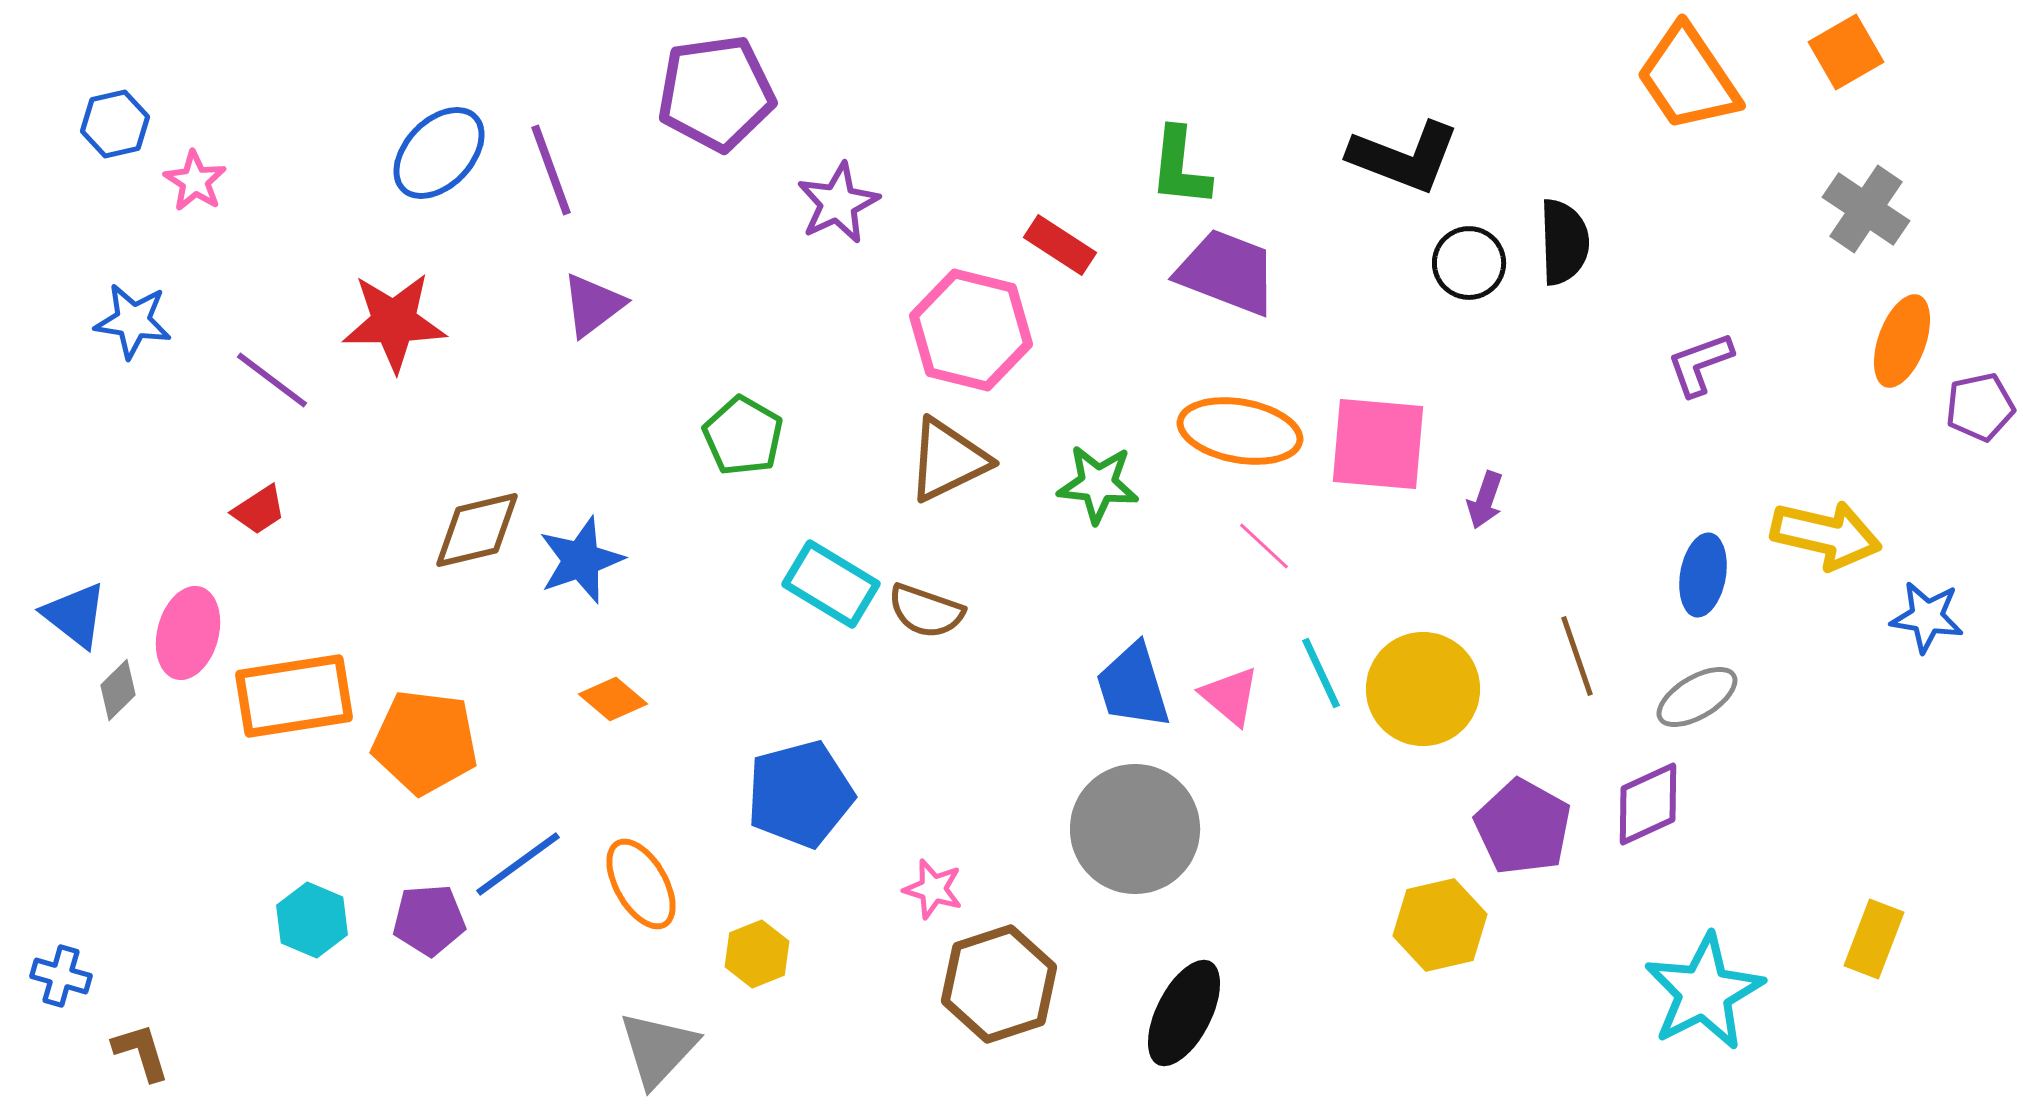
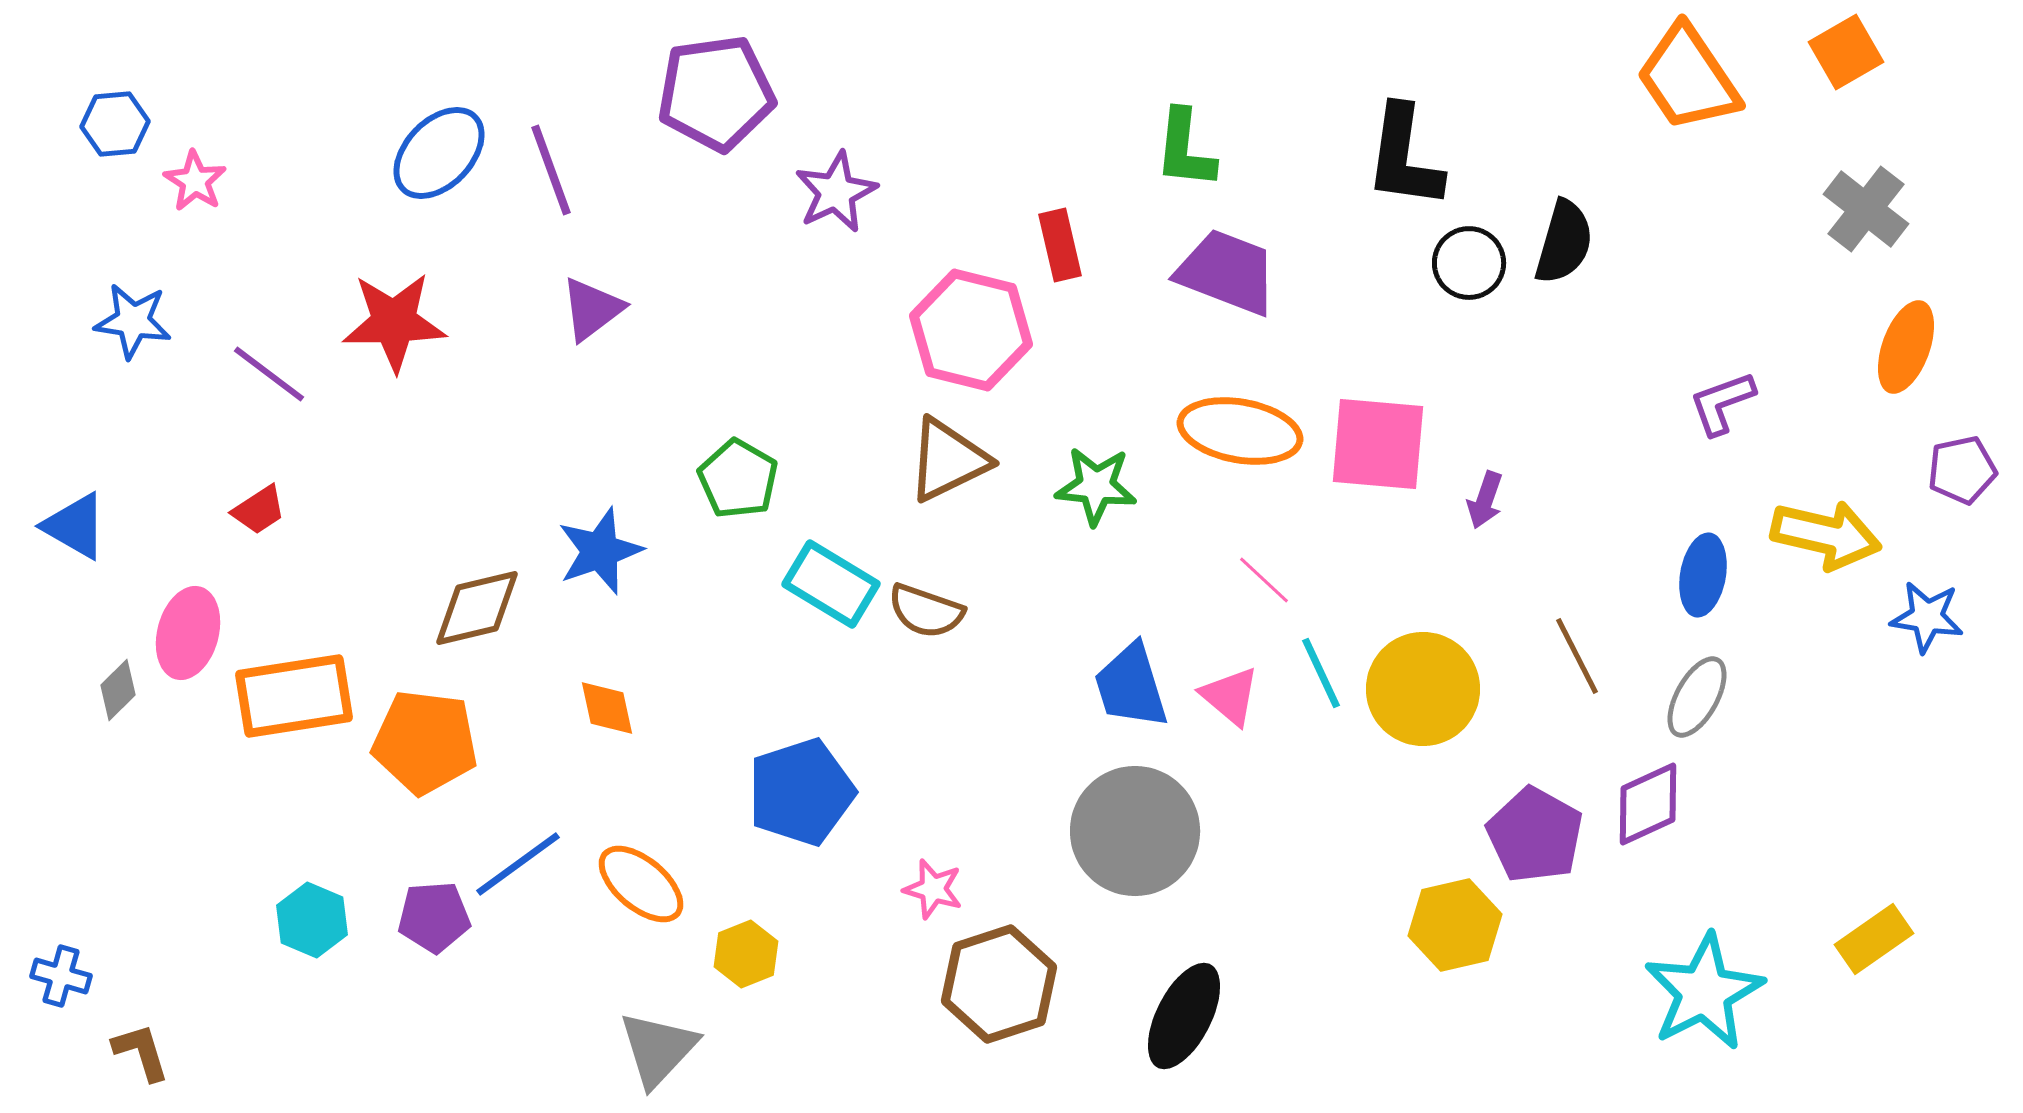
blue hexagon at (115, 124): rotated 8 degrees clockwise
black L-shape at (1404, 157): rotated 77 degrees clockwise
green L-shape at (1180, 167): moved 5 px right, 18 px up
purple star at (838, 203): moved 2 px left, 11 px up
gray cross at (1866, 209): rotated 4 degrees clockwise
black semicircle at (1564, 242): rotated 18 degrees clockwise
red rectangle at (1060, 245): rotated 44 degrees clockwise
purple triangle at (593, 305): moved 1 px left, 4 px down
orange ellipse at (1902, 341): moved 4 px right, 6 px down
purple L-shape at (1700, 364): moved 22 px right, 39 px down
purple line at (272, 380): moved 3 px left, 6 px up
purple pentagon at (1980, 407): moved 18 px left, 63 px down
green pentagon at (743, 436): moved 5 px left, 43 px down
green star at (1098, 484): moved 2 px left, 2 px down
brown diamond at (477, 530): moved 78 px down
pink line at (1264, 546): moved 34 px down
blue star at (581, 560): moved 19 px right, 9 px up
blue triangle at (75, 615): moved 89 px up; rotated 8 degrees counterclockwise
brown line at (1577, 656): rotated 8 degrees counterclockwise
blue trapezoid at (1133, 686): moved 2 px left
gray ellipse at (1697, 697): rotated 30 degrees counterclockwise
orange diamond at (613, 699): moved 6 px left, 9 px down; rotated 38 degrees clockwise
blue pentagon at (800, 794): moved 1 px right, 2 px up; rotated 3 degrees counterclockwise
purple pentagon at (1523, 827): moved 12 px right, 8 px down
gray circle at (1135, 829): moved 2 px down
orange ellipse at (641, 884): rotated 20 degrees counterclockwise
purple pentagon at (429, 920): moved 5 px right, 3 px up
yellow hexagon at (1440, 925): moved 15 px right
yellow rectangle at (1874, 939): rotated 34 degrees clockwise
yellow hexagon at (757, 954): moved 11 px left
black ellipse at (1184, 1013): moved 3 px down
